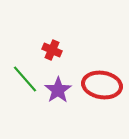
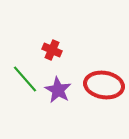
red ellipse: moved 2 px right
purple star: rotated 8 degrees counterclockwise
